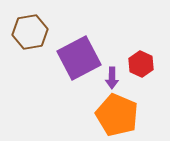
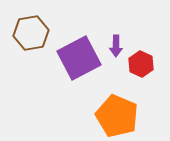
brown hexagon: moved 1 px right, 1 px down
purple arrow: moved 4 px right, 32 px up
orange pentagon: moved 1 px down
